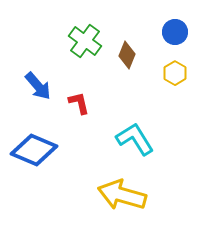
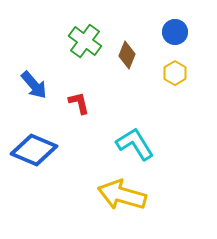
blue arrow: moved 4 px left, 1 px up
cyan L-shape: moved 5 px down
